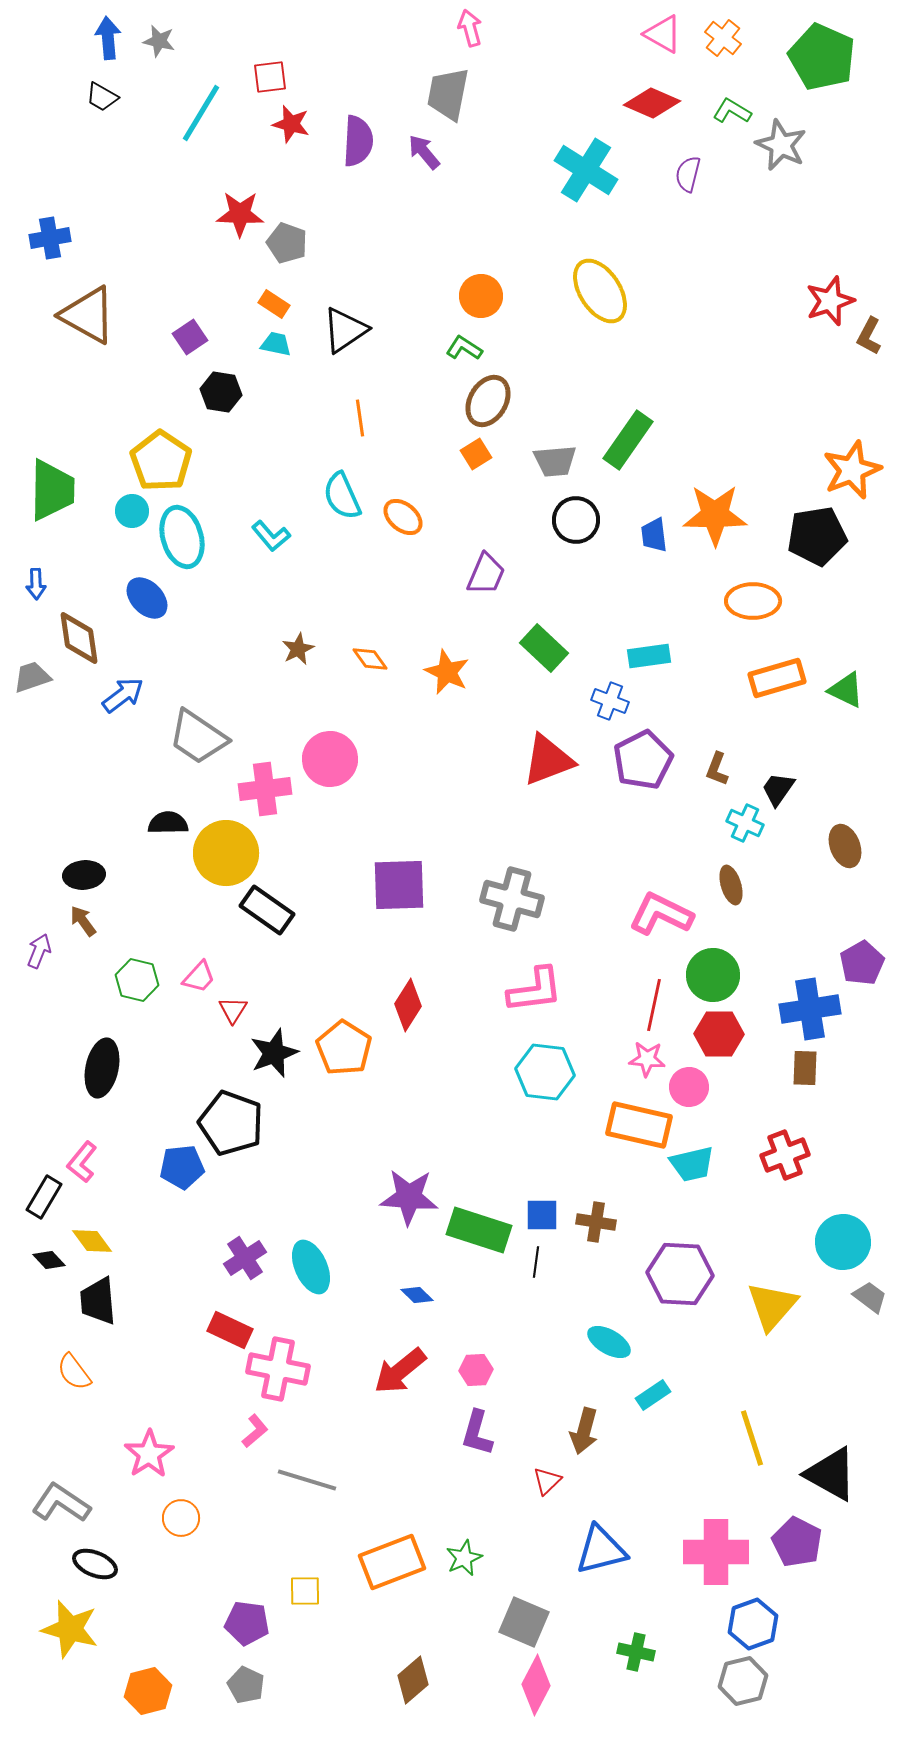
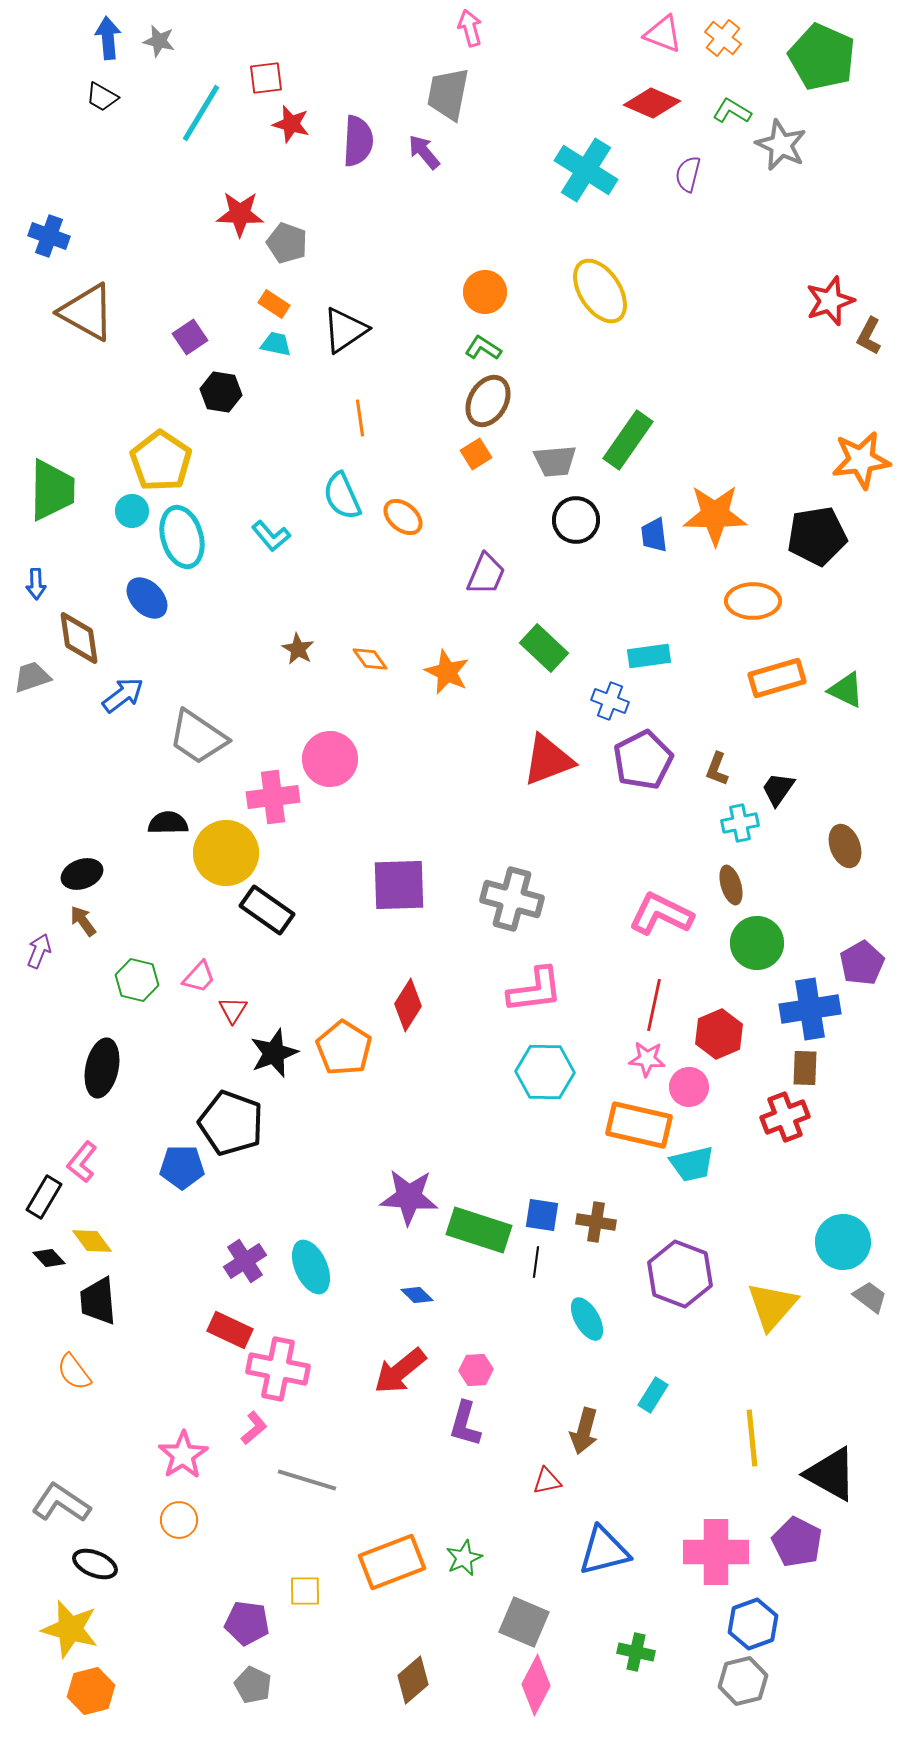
pink triangle at (663, 34): rotated 9 degrees counterclockwise
red square at (270, 77): moved 4 px left, 1 px down
blue cross at (50, 238): moved 1 px left, 2 px up; rotated 30 degrees clockwise
orange circle at (481, 296): moved 4 px right, 4 px up
brown triangle at (88, 315): moved 1 px left, 3 px up
green L-shape at (464, 348): moved 19 px right
orange star at (852, 470): moved 9 px right, 10 px up; rotated 14 degrees clockwise
brown star at (298, 649): rotated 16 degrees counterclockwise
pink cross at (265, 789): moved 8 px right, 8 px down
cyan cross at (745, 823): moved 5 px left; rotated 36 degrees counterclockwise
black ellipse at (84, 875): moved 2 px left, 1 px up; rotated 15 degrees counterclockwise
green circle at (713, 975): moved 44 px right, 32 px up
red hexagon at (719, 1034): rotated 24 degrees counterclockwise
cyan hexagon at (545, 1072): rotated 6 degrees counterclockwise
red cross at (785, 1155): moved 38 px up
blue pentagon at (182, 1167): rotated 6 degrees clockwise
blue square at (542, 1215): rotated 9 degrees clockwise
purple cross at (245, 1258): moved 3 px down
black diamond at (49, 1260): moved 2 px up
purple hexagon at (680, 1274): rotated 18 degrees clockwise
cyan ellipse at (609, 1342): moved 22 px left, 23 px up; rotated 30 degrees clockwise
cyan rectangle at (653, 1395): rotated 24 degrees counterclockwise
pink L-shape at (255, 1431): moved 1 px left, 3 px up
purple L-shape at (477, 1433): moved 12 px left, 9 px up
yellow line at (752, 1438): rotated 12 degrees clockwise
pink star at (149, 1454): moved 34 px right, 1 px down
red triangle at (547, 1481): rotated 32 degrees clockwise
orange circle at (181, 1518): moved 2 px left, 2 px down
blue triangle at (601, 1550): moved 3 px right, 1 px down
gray pentagon at (246, 1685): moved 7 px right
orange hexagon at (148, 1691): moved 57 px left
